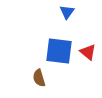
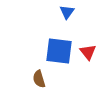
red triangle: rotated 12 degrees clockwise
brown semicircle: moved 1 px down
